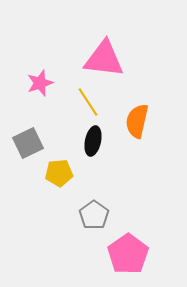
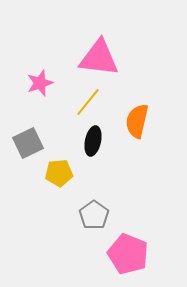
pink triangle: moved 5 px left, 1 px up
yellow line: rotated 72 degrees clockwise
pink pentagon: rotated 15 degrees counterclockwise
